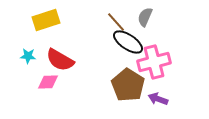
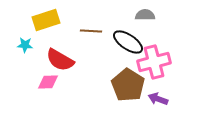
gray semicircle: moved 2 px up; rotated 66 degrees clockwise
brown line: moved 25 px left, 9 px down; rotated 45 degrees counterclockwise
cyan star: moved 3 px left, 11 px up
